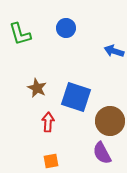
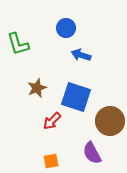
green L-shape: moved 2 px left, 10 px down
blue arrow: moved 33 px left, 4 px down
brown star: rotated 24 degrees clockwise
red arrow: moved 4 px right, 1 px up; rotated 138 degrees counterclockwise
purple semicircle: moved 10 px left
